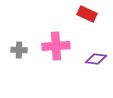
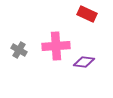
gray cross: rotated 28 degrees clockwise
purple diamond: moved 12 px left, 3 px down
